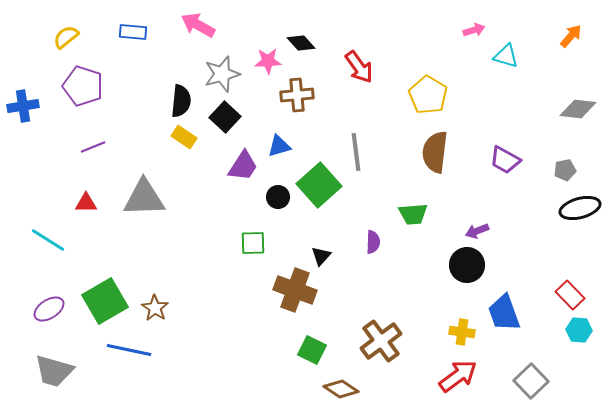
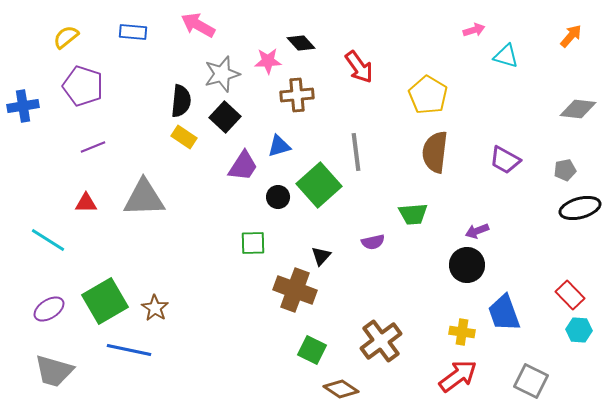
purple semicircle at (373, 242): rotated 75 degrees clockwise
gray square at (531, 381): rotated 20 degrees counterclockwise
